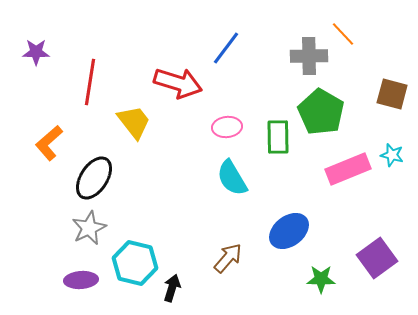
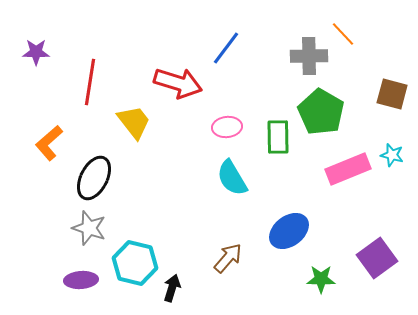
black ellipse: rotated 6 degrees counterclockwise
gray star: rotated 28 degrees counterclockwise
